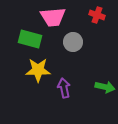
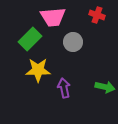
green rectangle: rotated 60 degrees counterclockwise
